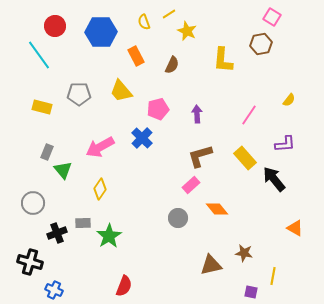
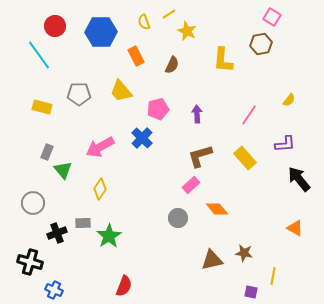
black arrow at (274, 179): moved 25 px right
brown triangle at (211, 265): moved 1 px right, 5 px up
